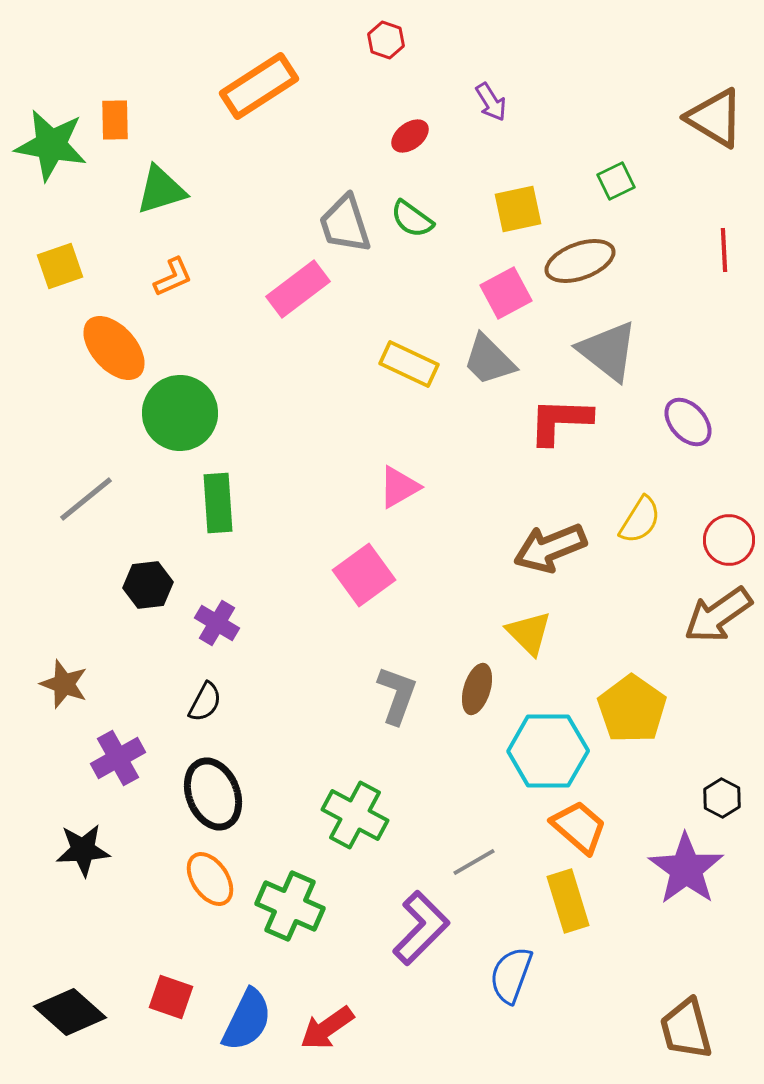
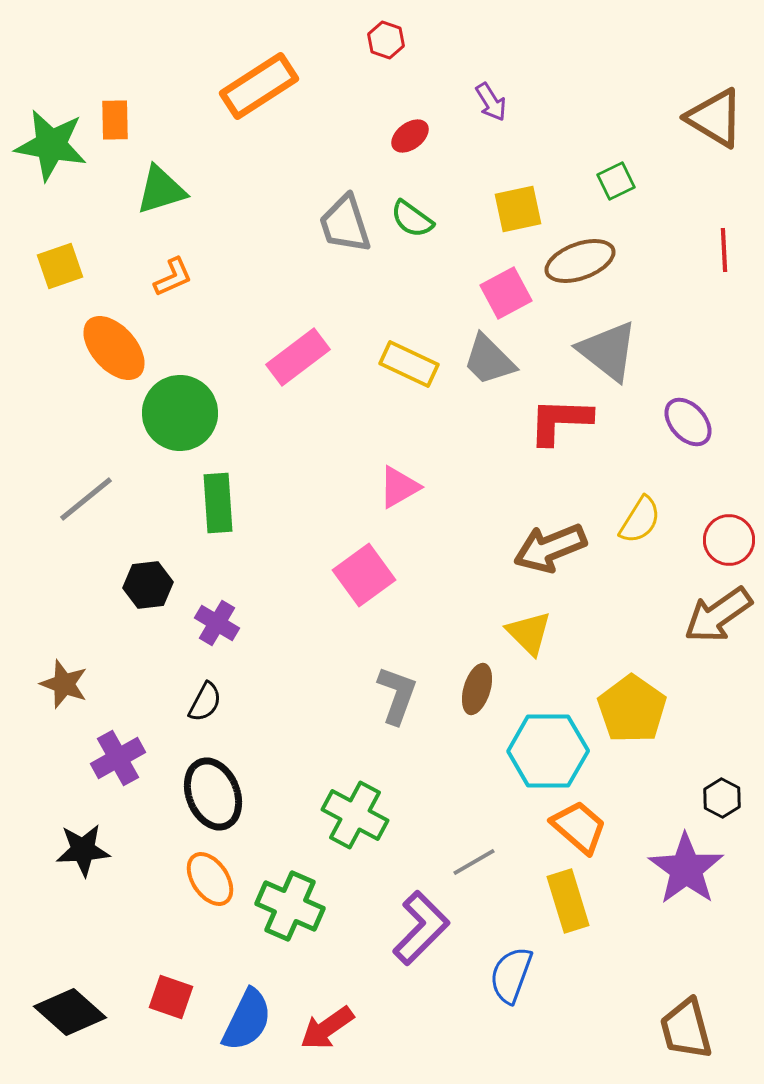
pink rectangle at (298, 289): moved 68 px down
